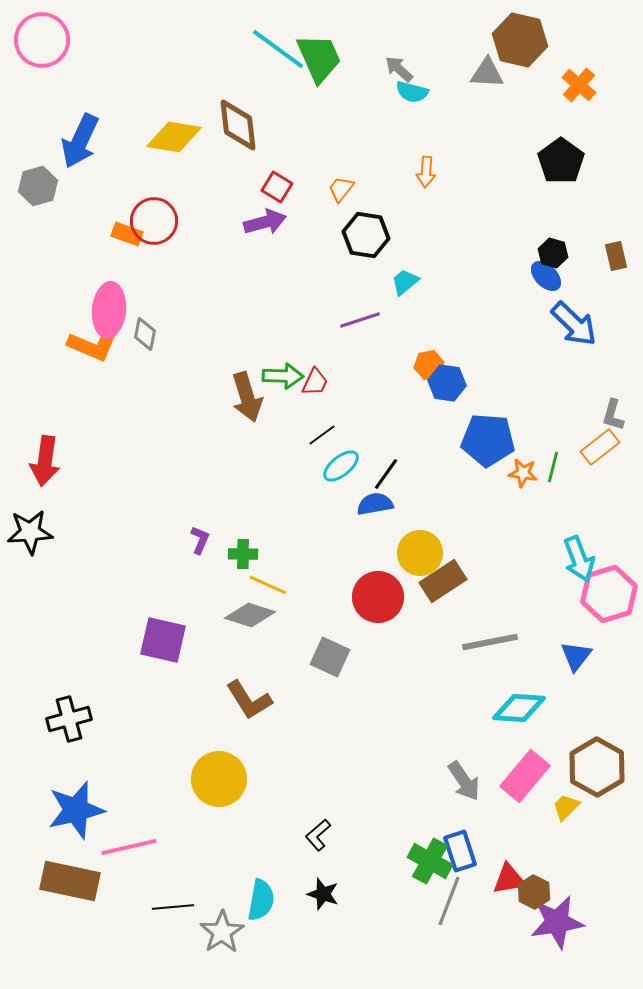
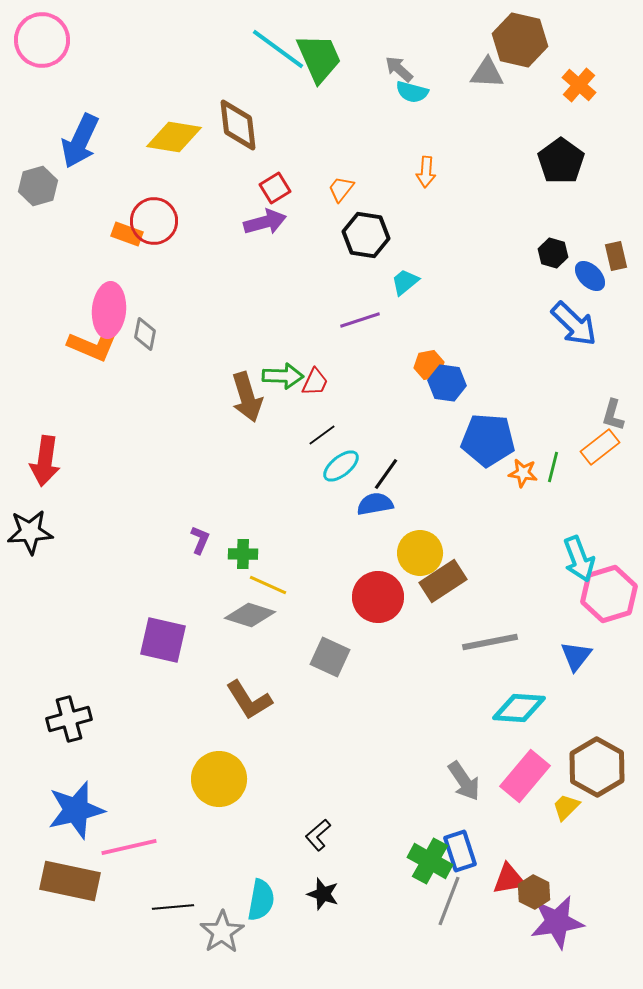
red square at (277, 187): moved 2 px left, 1 px down; rotated 28 degrees clockwise
blue ellipse at (546, 276): moved 44 px right
